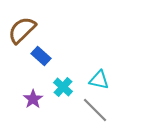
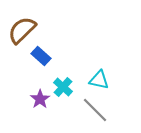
purple star: moved 7 px right
